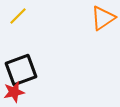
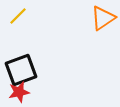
red star: moved 5 px right
